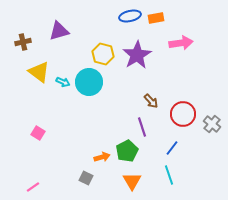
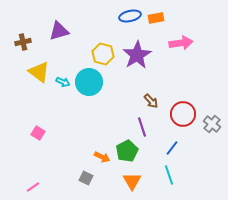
orange arrow: rotated 42 degrees clockwise
